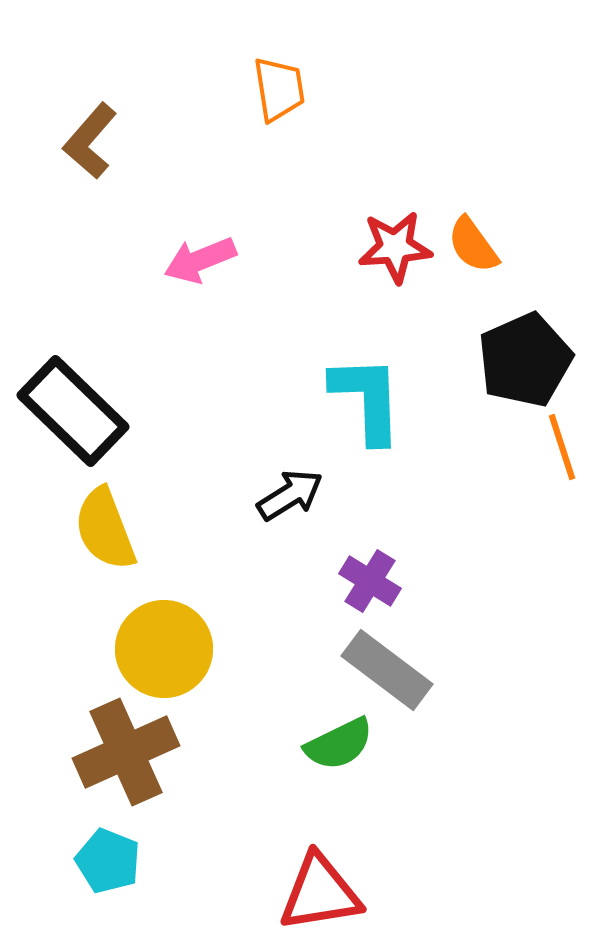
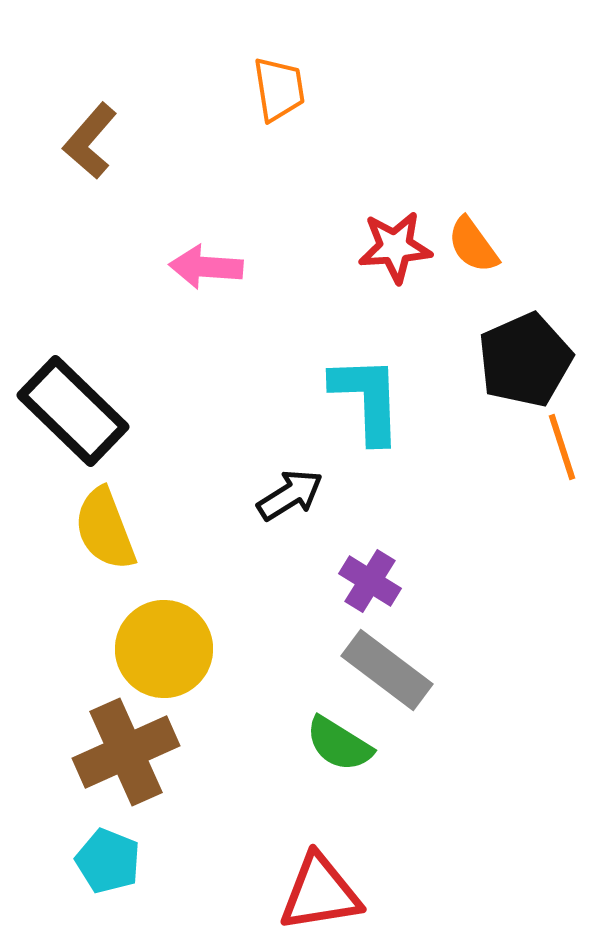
pink arrow: moved 6 px right, 7 px down; rotated 26 degrees clockwise
green semicircle: rotated 58 degrees clockwise
